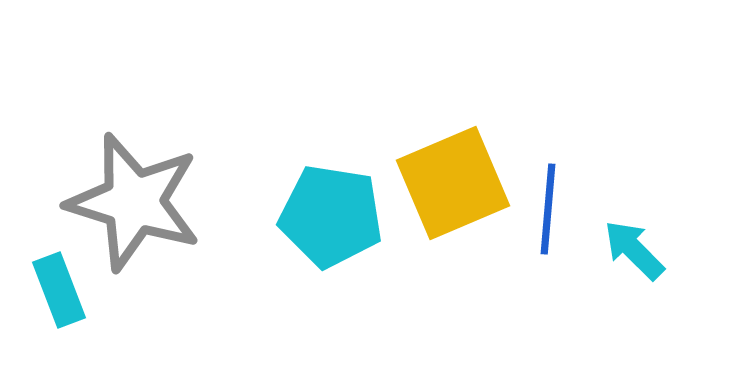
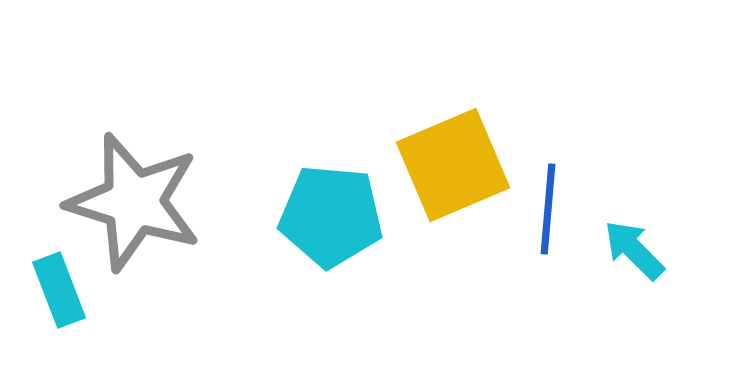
yellow square: moved 18 px up
cyan pentagon: rotated 4 degrees counterclockwise
